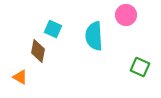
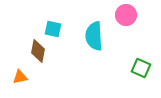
cyan square: rotated 12 degrees counterclockwise
green square: moved 1 px right, 1 px down
orange triangle: rotated 42 degrees counterclockwise
